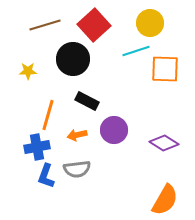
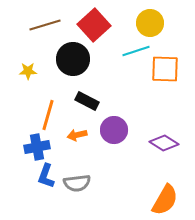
gray semicircle: moved 14 px down
